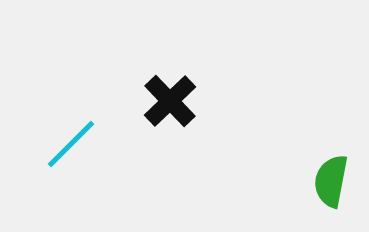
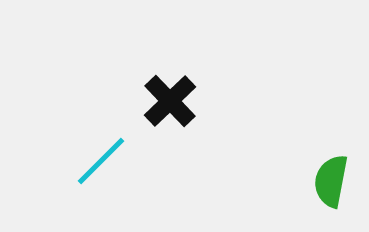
cyan line: moved 30 px right, 17 px down
